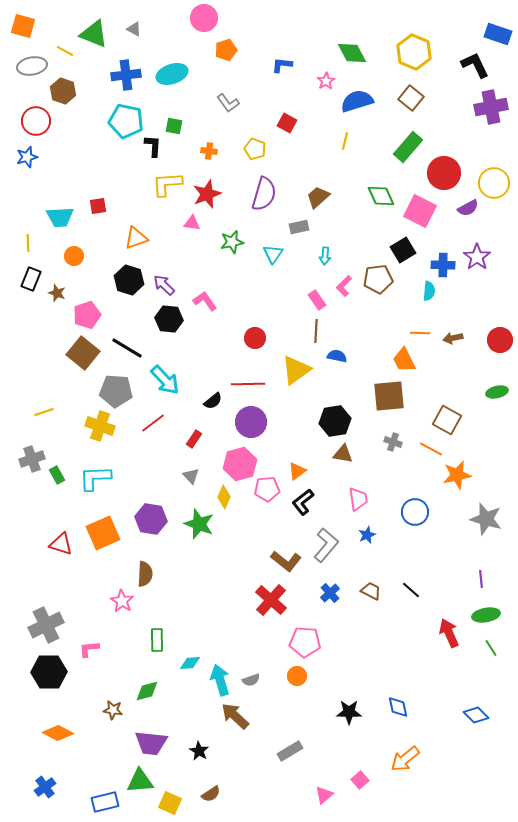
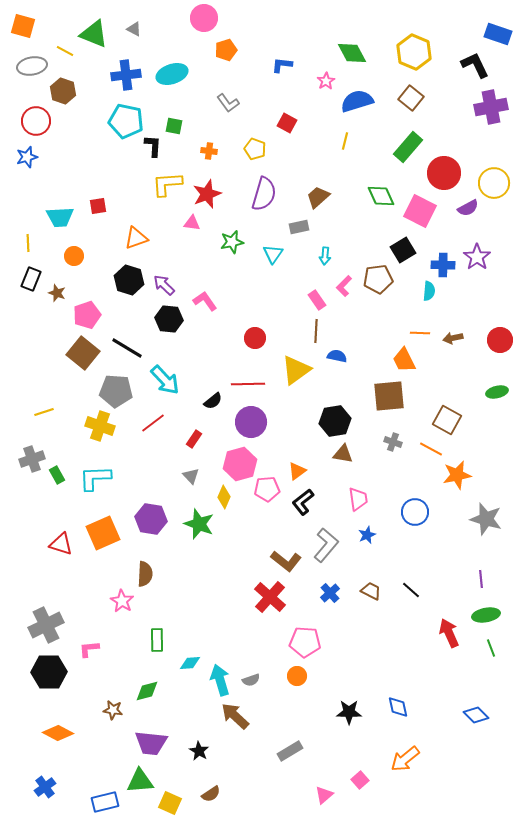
red cross at (271, 600): moved 1 px left, 3 px up
green line at (491, 648): rotated 12 degrees clockwise
